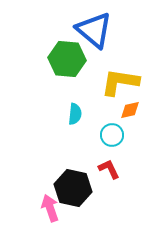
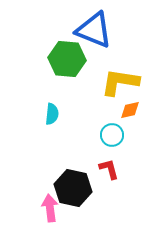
blue triangle: rotated 18 degrees counterclockwise
cyan semicircle: moved 23 px left
red L-shape: rotated 10 degrees clockwise
pink arrow: rotated 12 degrees clockwise
